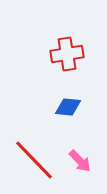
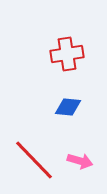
pink arrow: rotated 30 degrees counterclockwise
